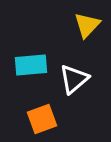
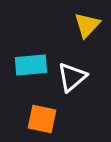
white triangle: moved 2 px left, 2 px up
orange square: rotated 32 degrees clockwise
